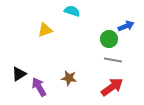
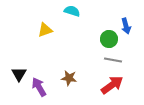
blue arrow: rotated 98 degrees clockwise
black triangle: rotated 28 degrees counterclockwise
red arrow: moved 2 px up
